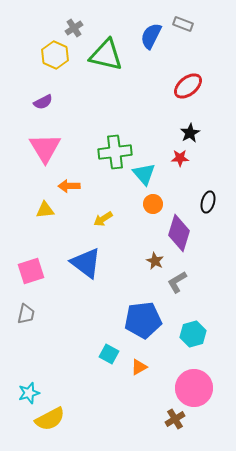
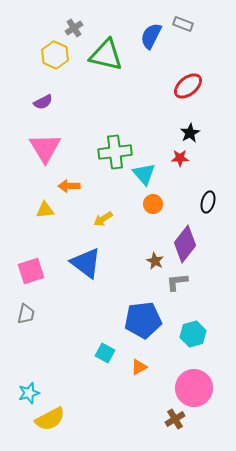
purple diamond: moved 6 px right, 11 px down; rotated 21 degrees clockwise
gray L-shape: rotated 25 degrees clockwise
cyan square: moved 4 px left, 1 px up
